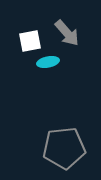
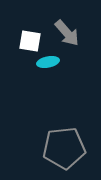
white square: rotated 20 degrees clockwise
